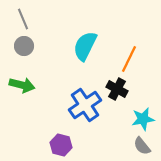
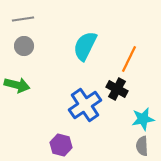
gray line: rotated 75 degrees counterclockwise
green arrow: moved 5 px left
gray semicircle: rotated 36 degrees clockwise
